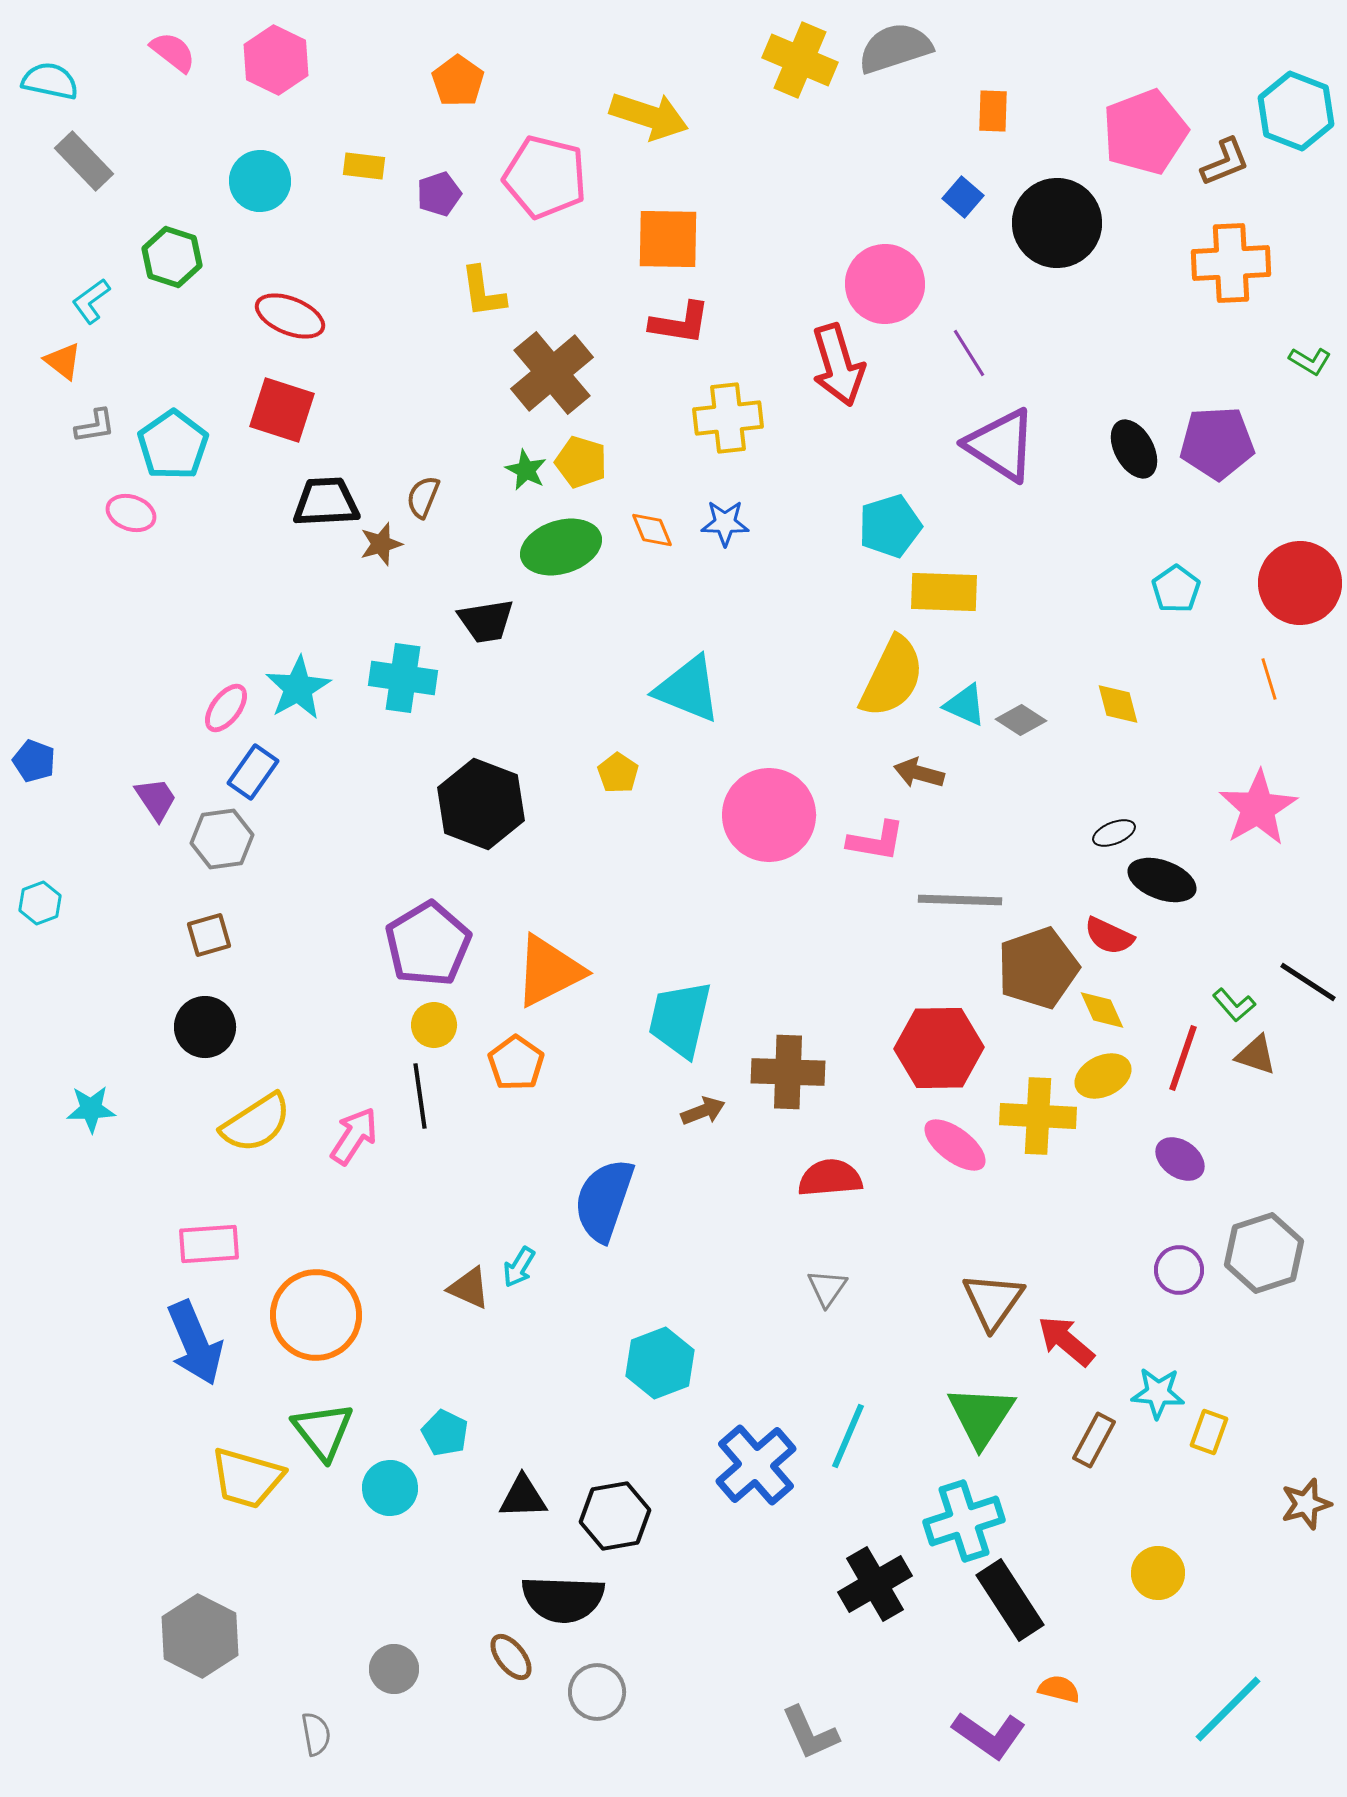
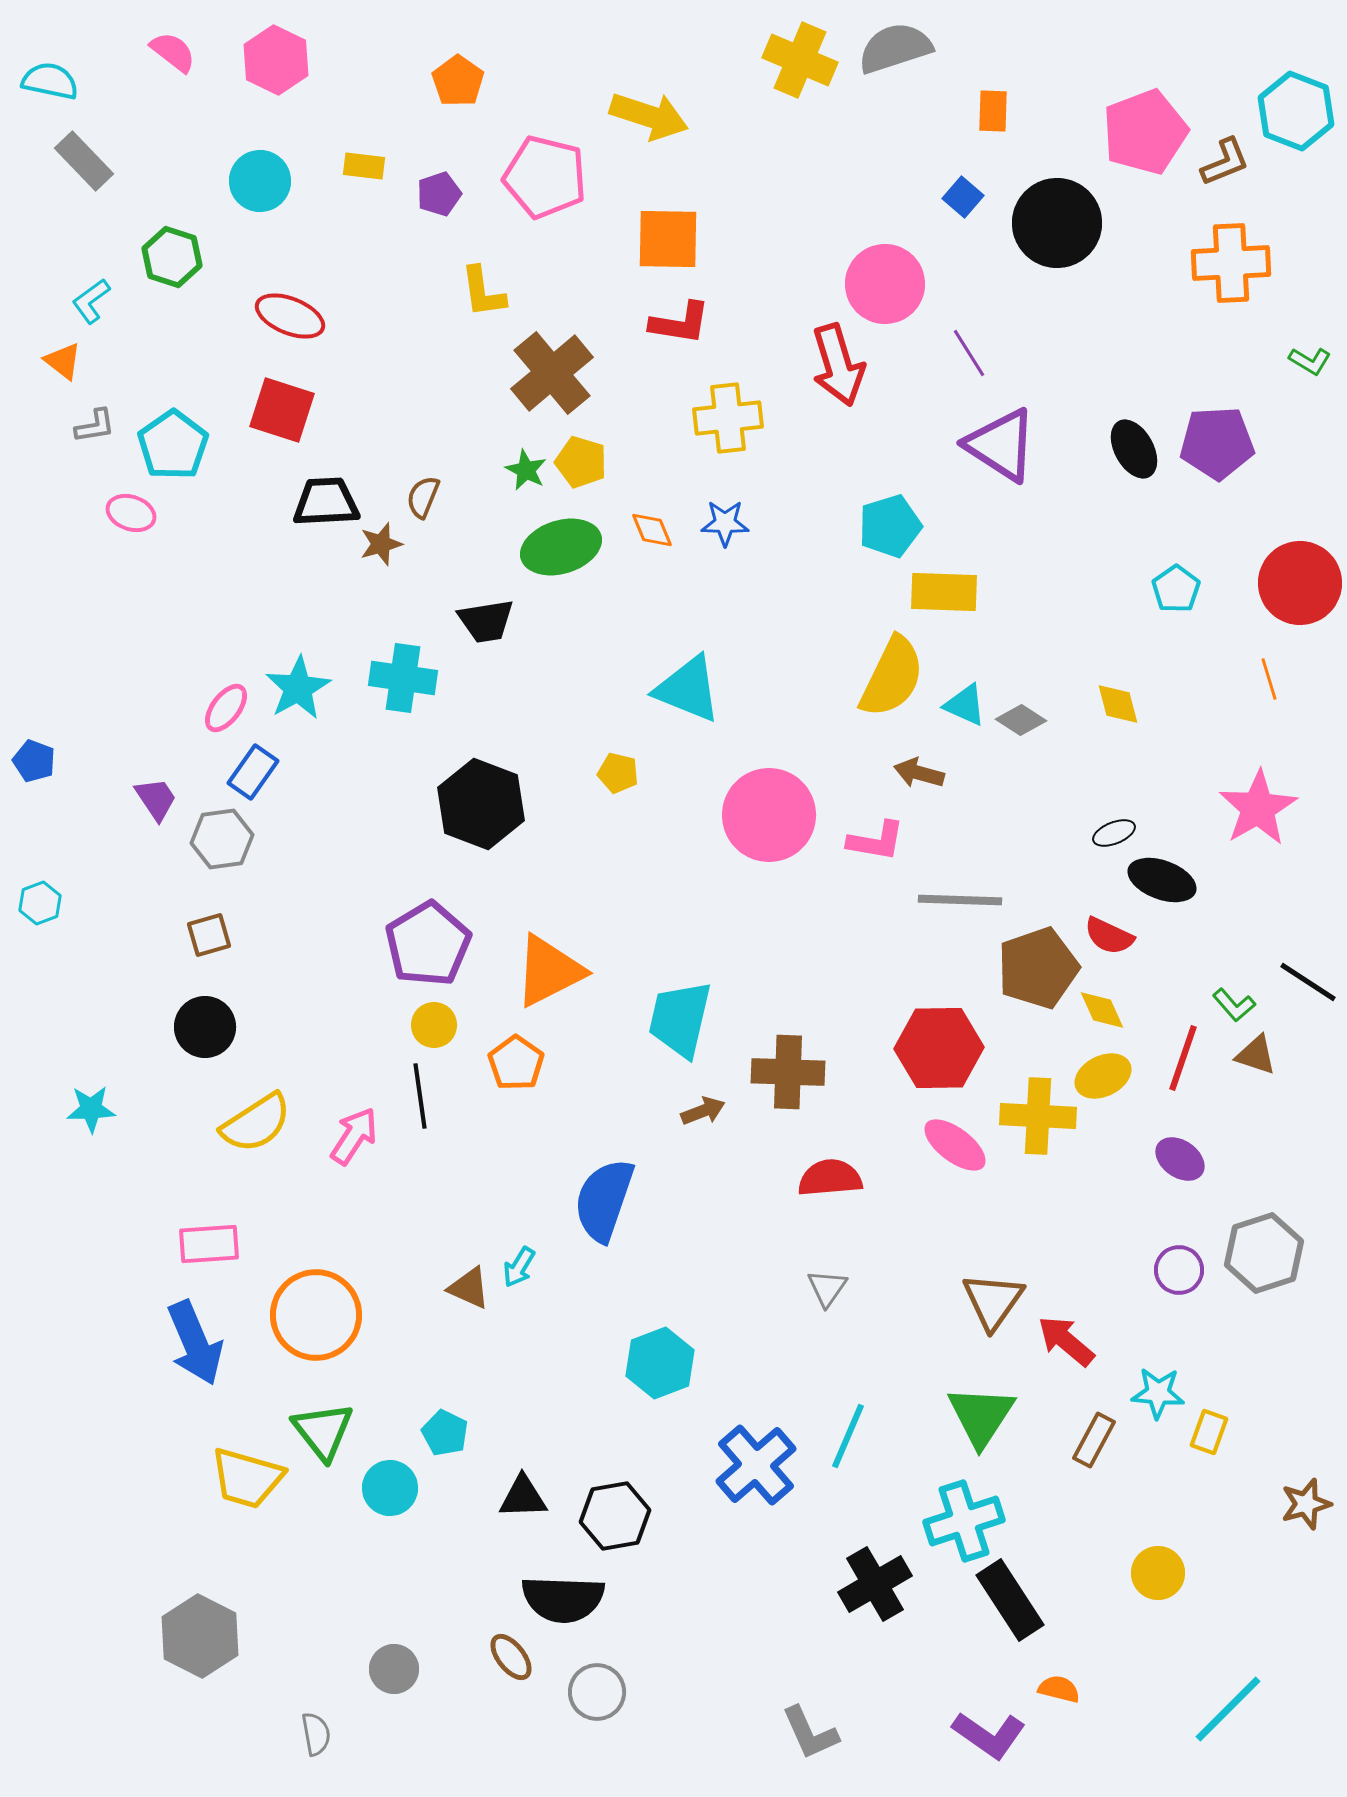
yellow pentagon at (618, 773): rotated 21 degrees counterclockwise
